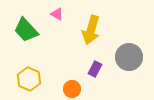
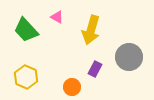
pink triangle: moved 3 px down
yellow hexagon: moved 3 px left, 2 px up
orange circle: moved 2 px up
